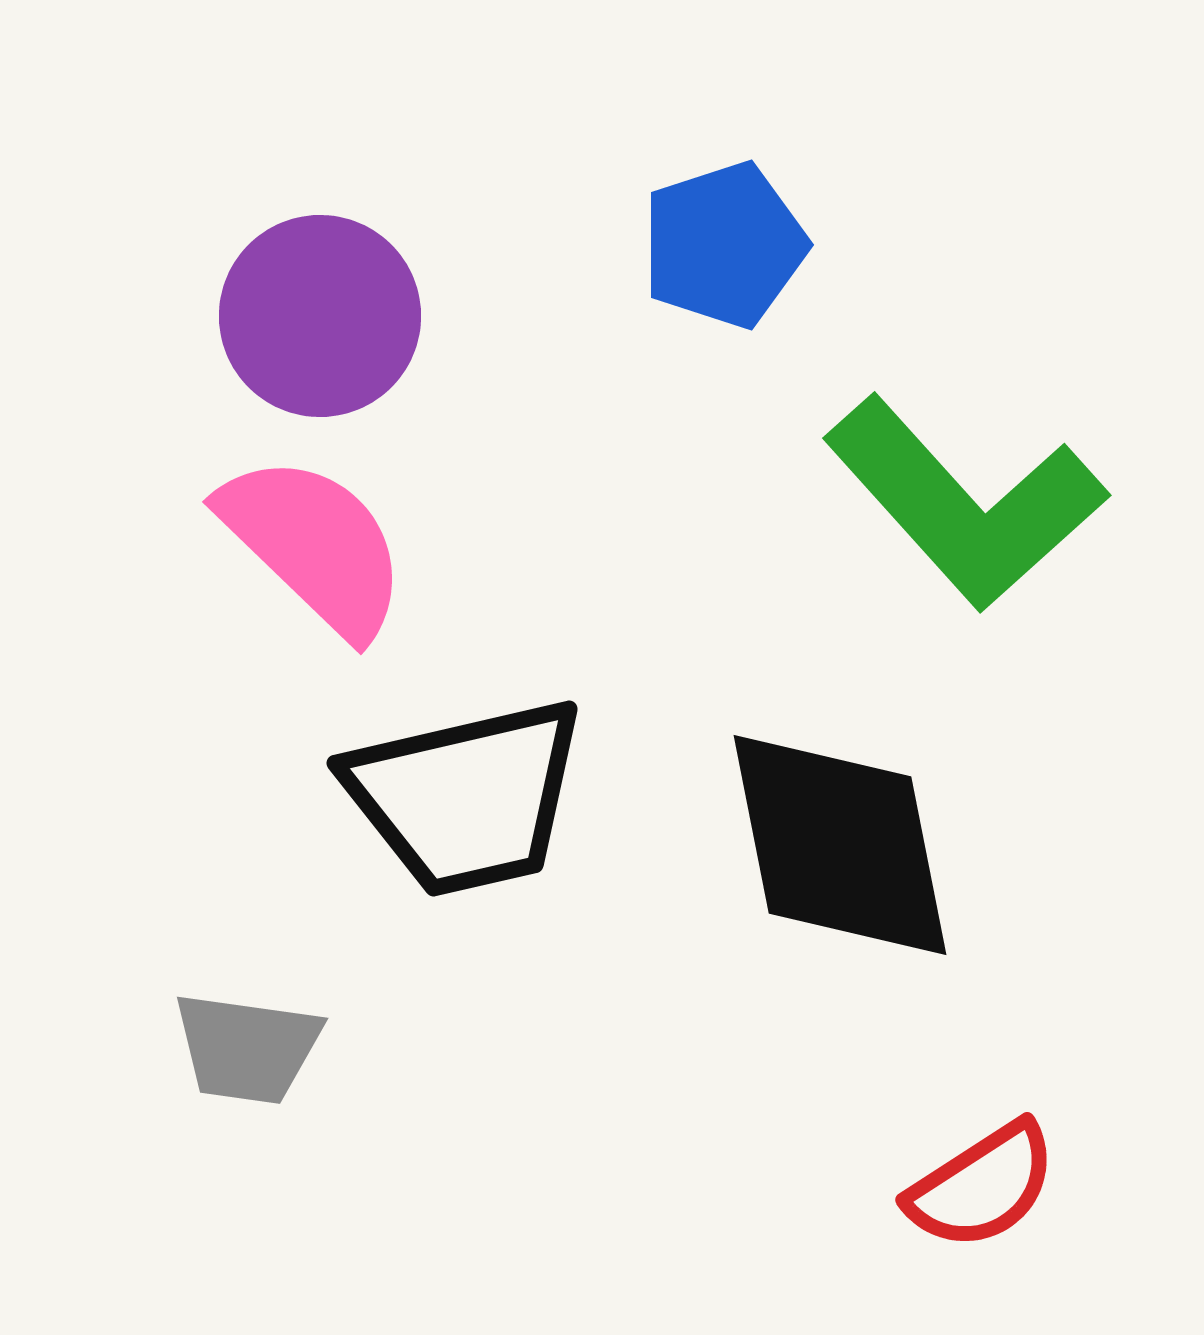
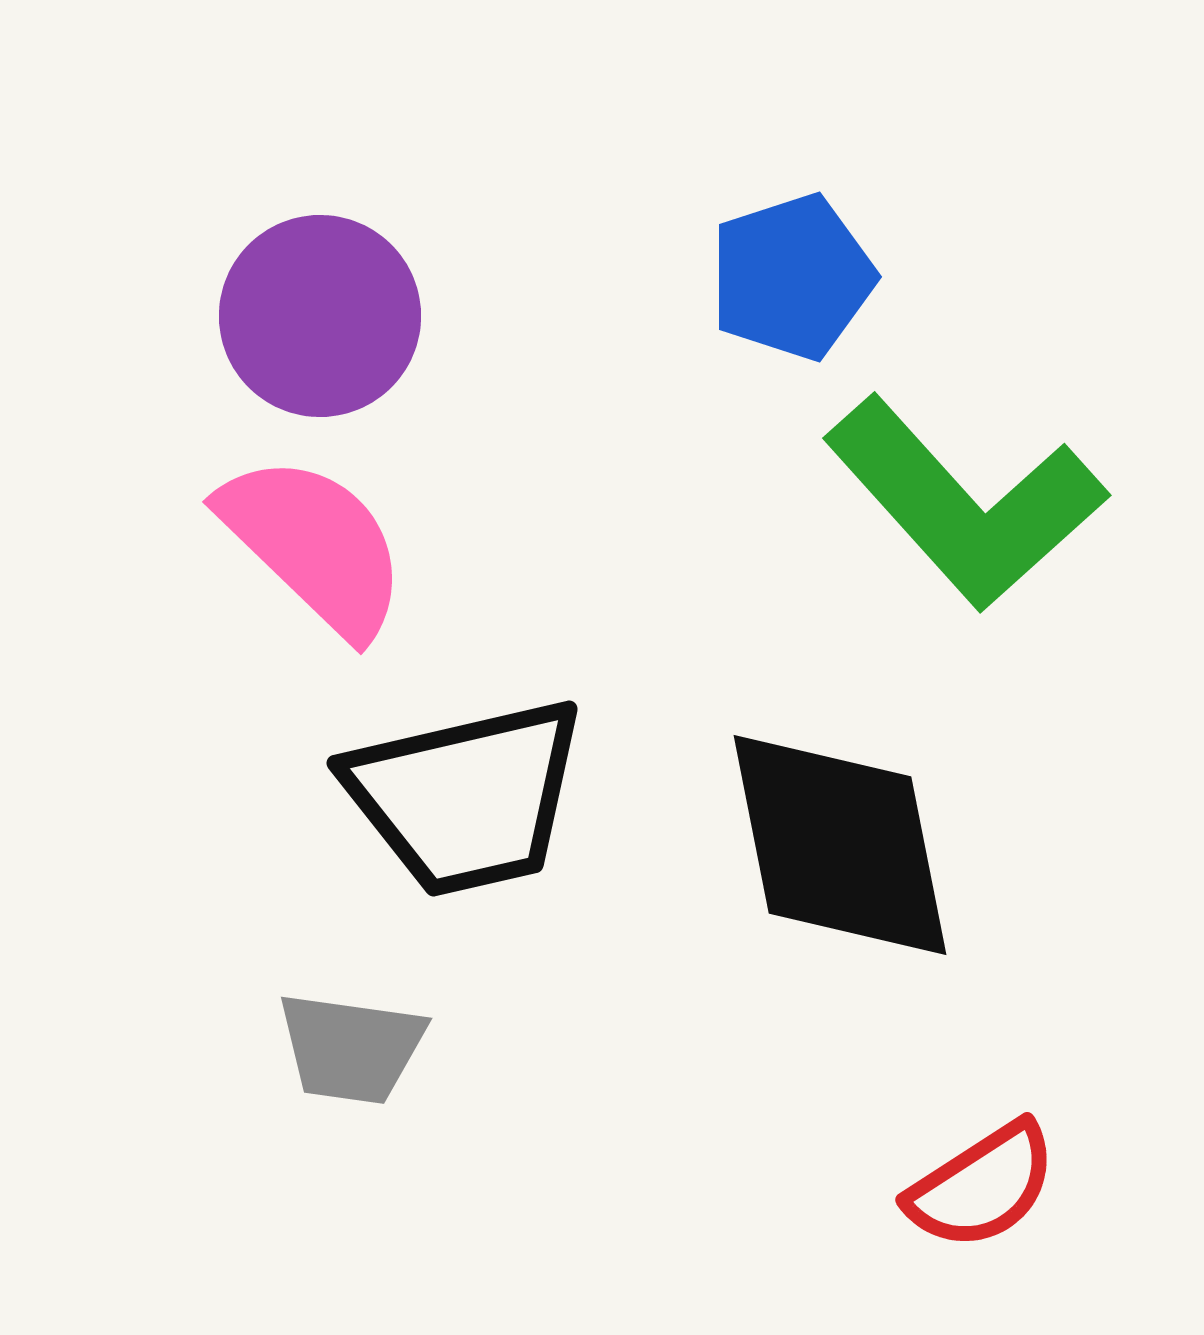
blue pentagon: moved 68 px right, 32 px down
gray trapezoid: moved 104 px right
